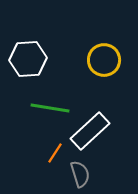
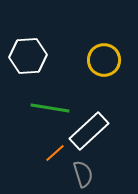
white hexagon: moved 3 px up
white rectangle: moved 1 px left
orange line: rotated 15 degrees clockwise
gray semicircle: moved 3 px right
